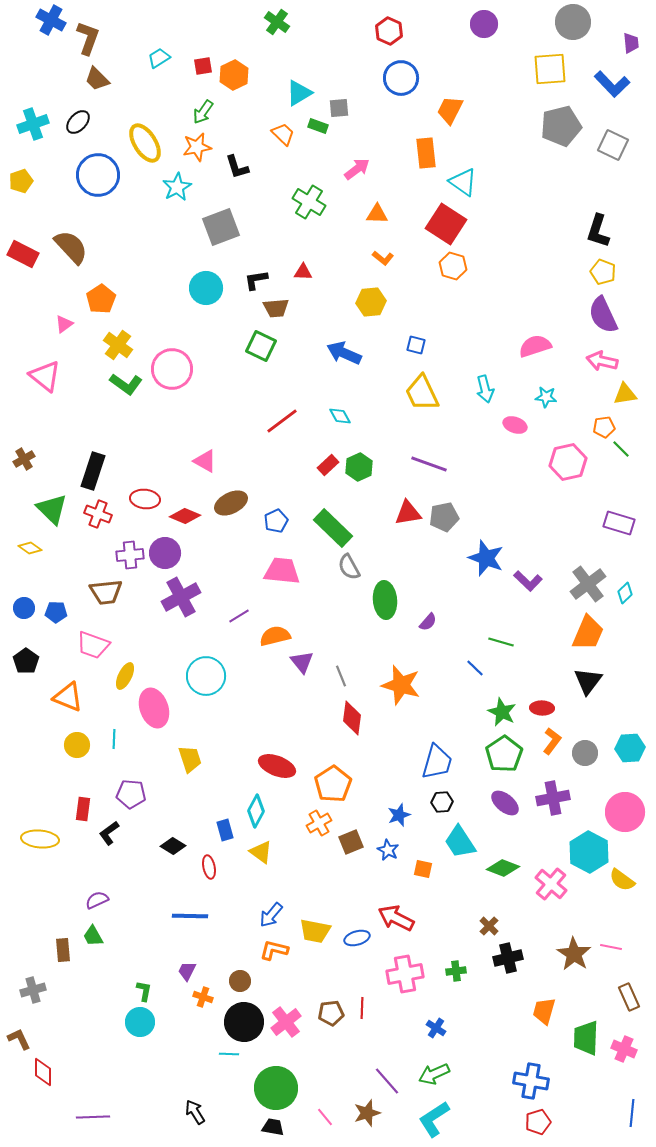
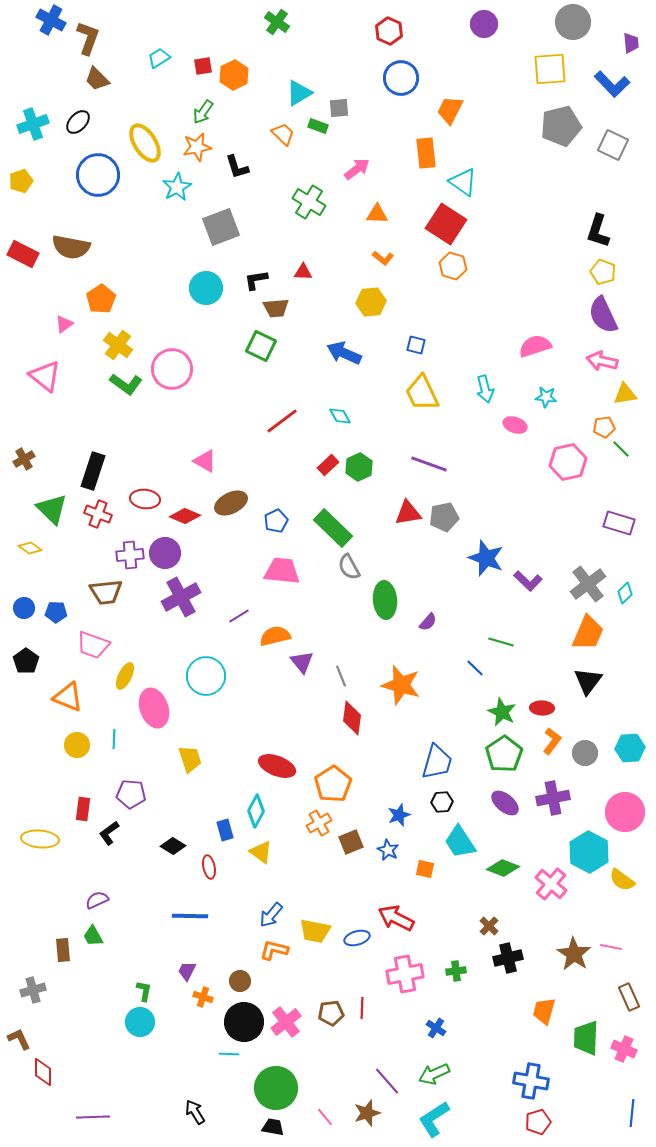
brown semicircle at (71, 247): rotated 144 degrees clockwise
orange square at (423, 869): moved 2 px right
